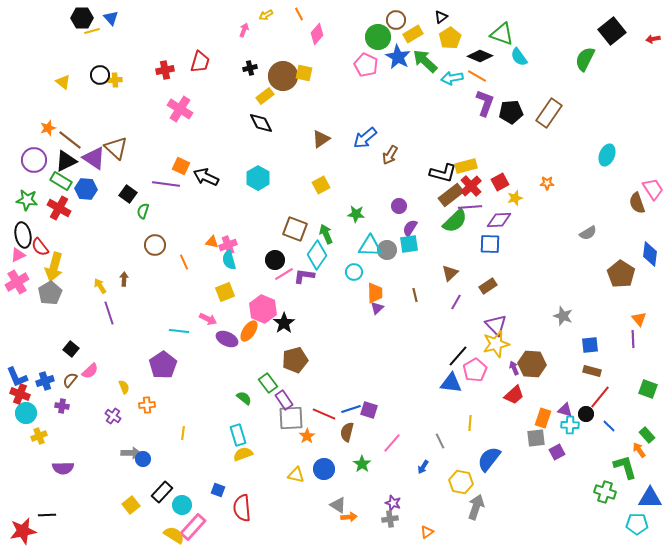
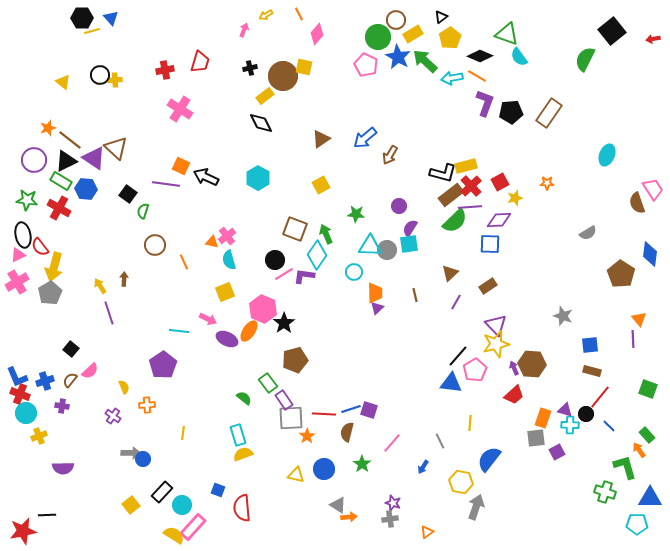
green triangle at (502, 34): moved 5 px right
yellow square at (304, 73): moved 6 px up
pink cross at (228, 245): moved 1 px left, 9 px up; rotated 18 degrees counterclockwise
red line at (324, 414): rotated 20 degrees counterclockwise
